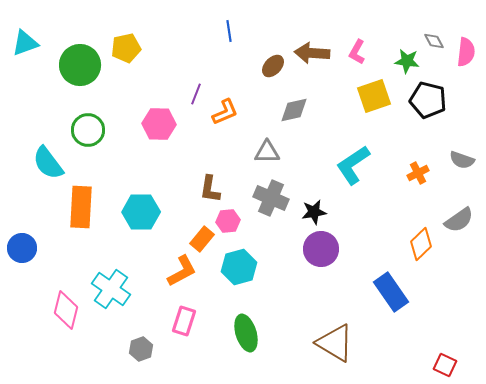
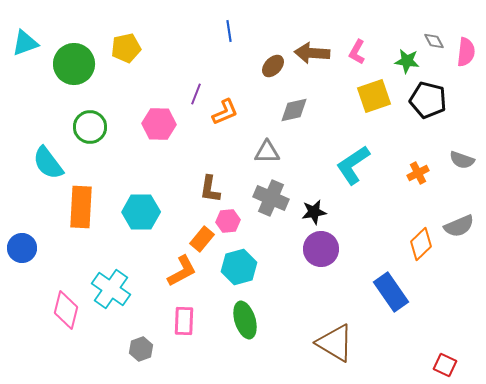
green circle at (80, 65): moved 6 px left, 1 px up
green circle at (88, 130): moved 2 px right, 3 px up
gray semicircle at (459, 220): moved 6 px down; rotated 12 degrees clockwise
pink rectangle at (184, 321): rotated 16 degrees counterclockwise
green ellipse at (246, 333): moved 1 px left, 13 px up
